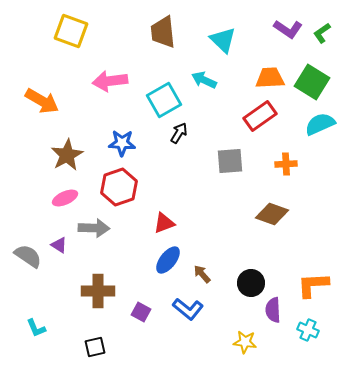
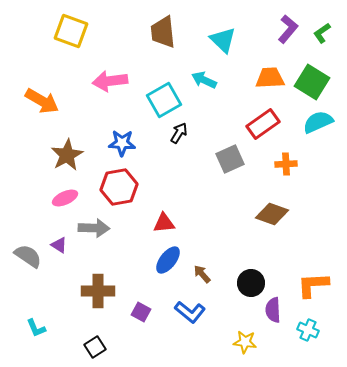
purple L-shape: rotated 84 degrees counterclockwise
red rectangle: moved 3 px right, 8 px down
cyan semicircle: moved 2 px left, 2 px up
gray square: moved 2 px up; rotated 20 degrees counterclockwise
red hexagon: rotated 9 degrees clockwise
red triangle: rotated 15 degrees clockwise
blue L-shape: moved 2 px right, 3 px down
black square: rotated 20 degrees counterclockwise
